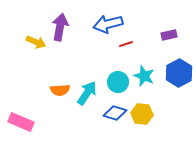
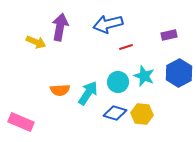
red line: moved 3 px down
cyan arrow: moved 1 px right
